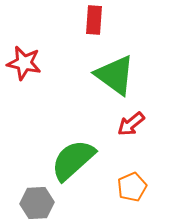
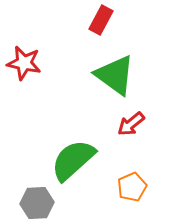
red rectangle: moved 7 px right; rotated 24 degrees clockwise
